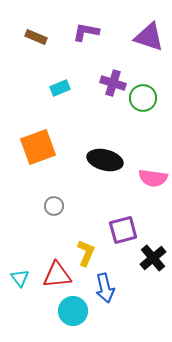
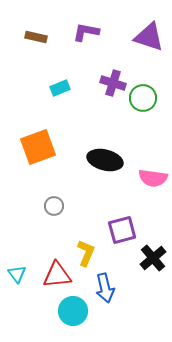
brown rectangle: rotated 10 degrees counterclockwise
purple square: moved 1 px left
cyan triangle: moved 3 px left, 4 px up
